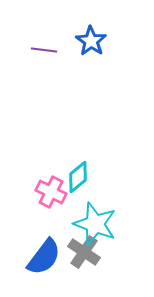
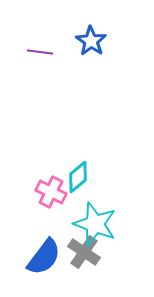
purple line: moved 4 px left, 2 px down
